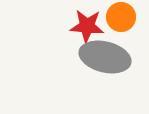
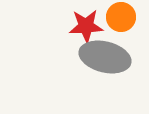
red star: moved 1 px left; rotated 8 degrees counterclockwise
